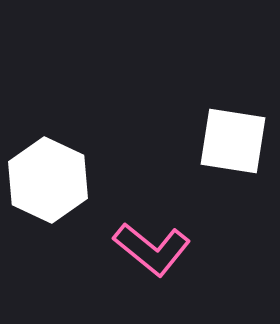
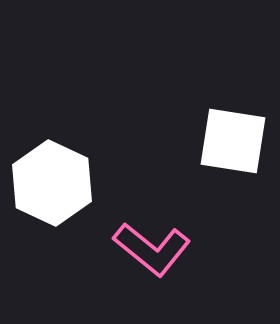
white hexagon: moved 4 px right, 3 px down
